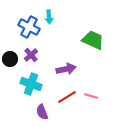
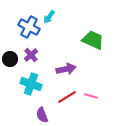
cyan arrow: rotated 40 degrees clockwise
purple semicircle: moved 3 px down
